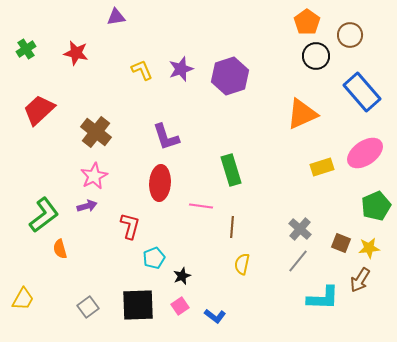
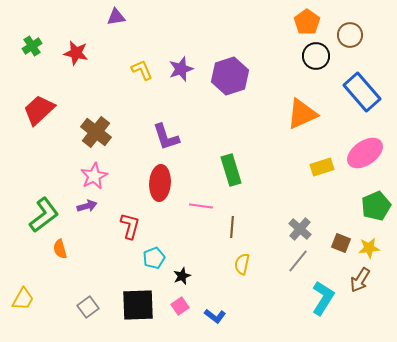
green cross: moved 6 px right, 3 px up
cyan L-shape: rotated 60 degrees counterclockwise
